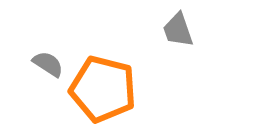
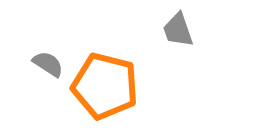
orange pentagon: moved 2 px right, 3 px up
